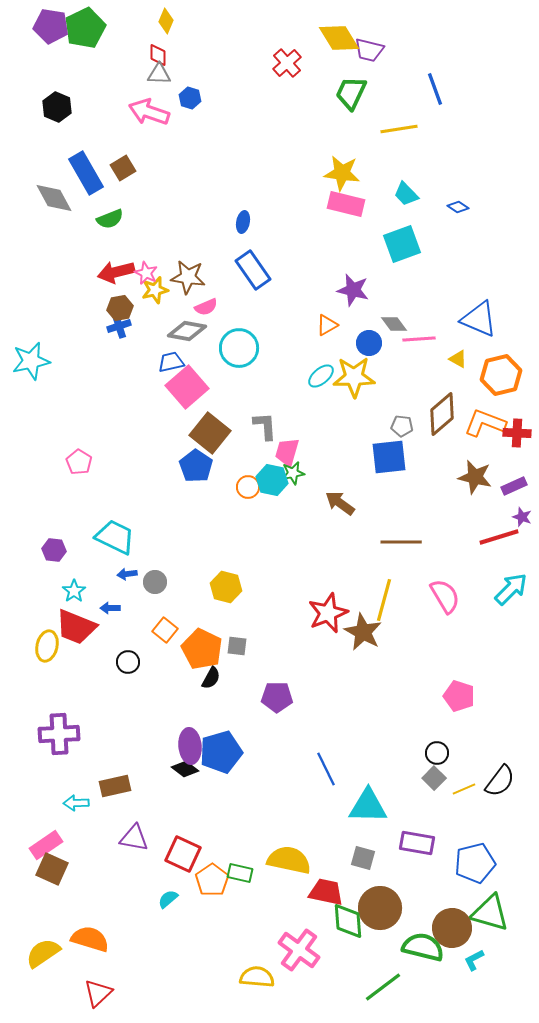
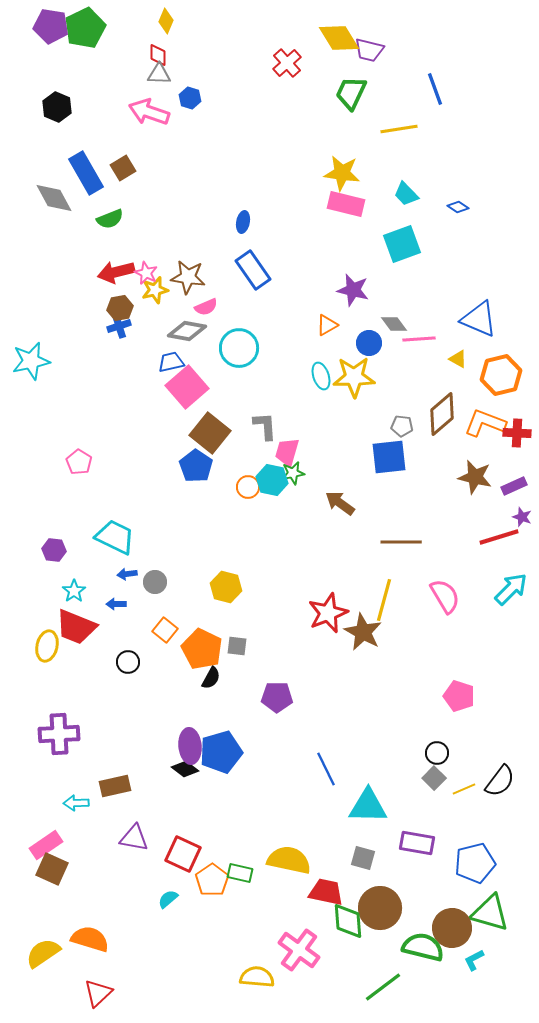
cyan ellipse at (321, 376): rotated 68 degrees counterclockwise
blue arrow at (110, 608): moved 6 px right, 4 px up
